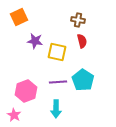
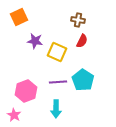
red semicircle: rotated 40 degrees clockwise
yellow square: rotated 12 degrees clockwise
